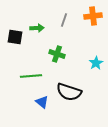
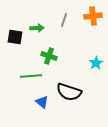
green cross: moved 8 px left, 2 px down
